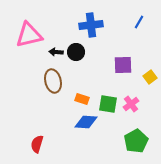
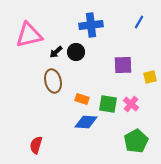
black arrow: rotated 48 degrees counterclockwise
yellow square: rotated 24 degrees clockwise
pink cross: rotated 14 degrees counterclockwise
red semicircle: moved 1 px left, 1 px down
